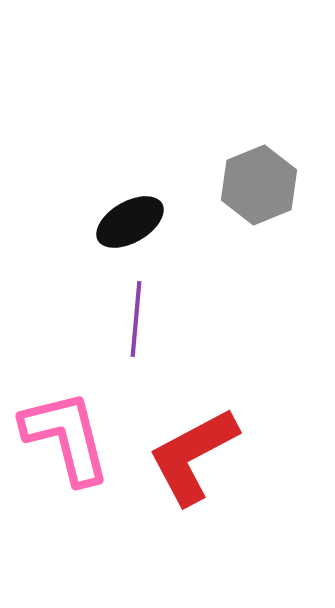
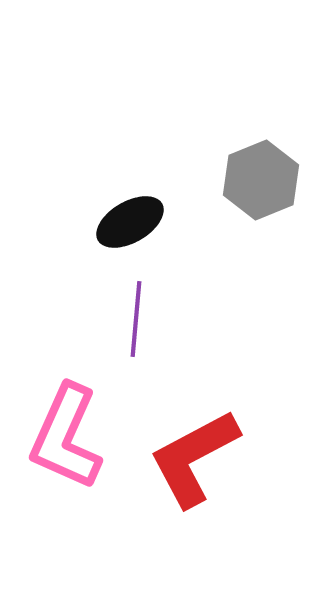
gray hexagon: moved 2 px right, 5 px up
pink L-shape: rotated 142 degrees counterclockwise
red L-shape: moved 1 px right, 2 px down
